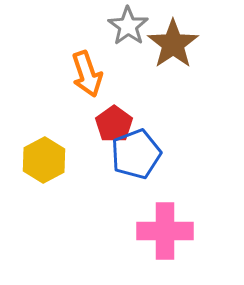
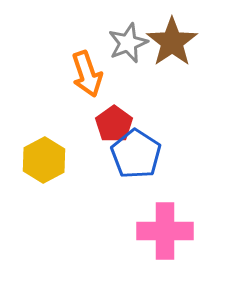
gray star: moved 17 px down; rotated 15 degrees clockwise
brown star: moved 1 px left, 2 px up
blue pentagon: rotated 18 degrees counterclockwise
